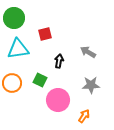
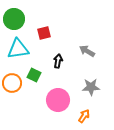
green circle: moved 1 px down
red square: moved 1 px left, 1 px up
gray arrow: moved 1 px left, 1 px up
black arrow: moved 1 px left
green square: moved 6 px left, 5 px up
gray star: moved 2 px down
